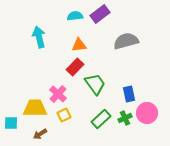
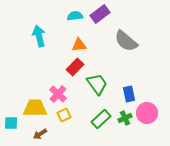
cyan arrow: moved 1 px up
gray semicircle: rotated 125 degrees counterclockwise
green trapezoid: moved 2 px right
